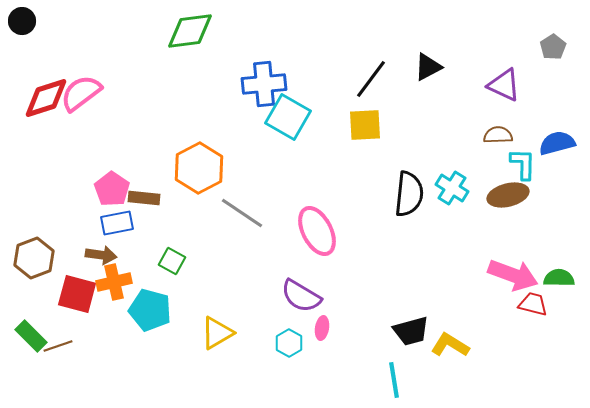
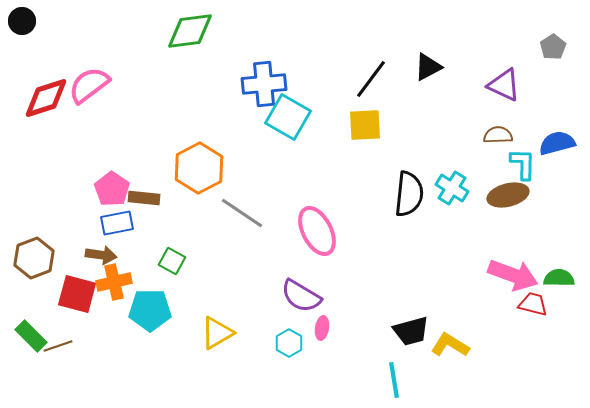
pink semicircle at (81, 93): moved 8 px right, 8 px up
cyan pentagon at (150, 310): rotated 15 degrees counterclockwise
